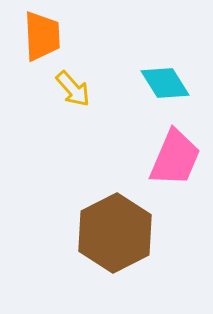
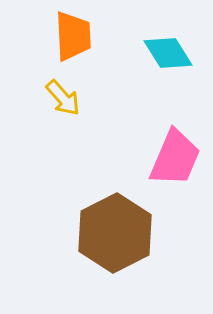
orange trapezoid: moved 31 px right
cyan diamond: moved 3 px right, 30 px up
yellow arrow: moved 10 px left, 9 px down
